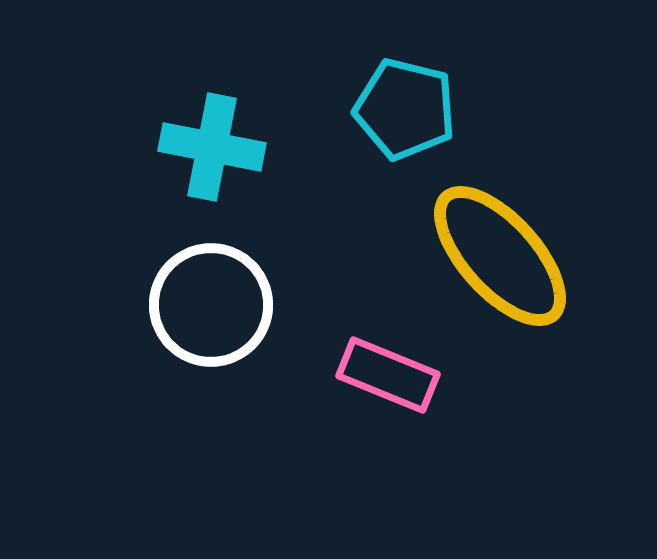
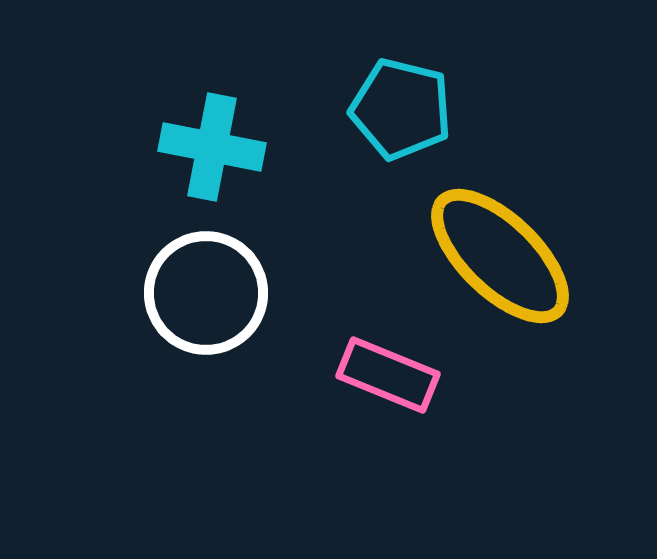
cyan pentagon: moved 4 px left
yellow ellipse: rotated 4 degrees counterclockwise
white circle: moved 5 px left, 12 px up
